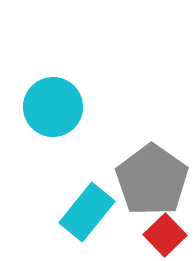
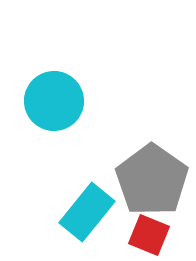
cyan circle: moved 1 px right, 6 px up
red square: moved 16 px left; rotated 24 degrees counterclockwise
